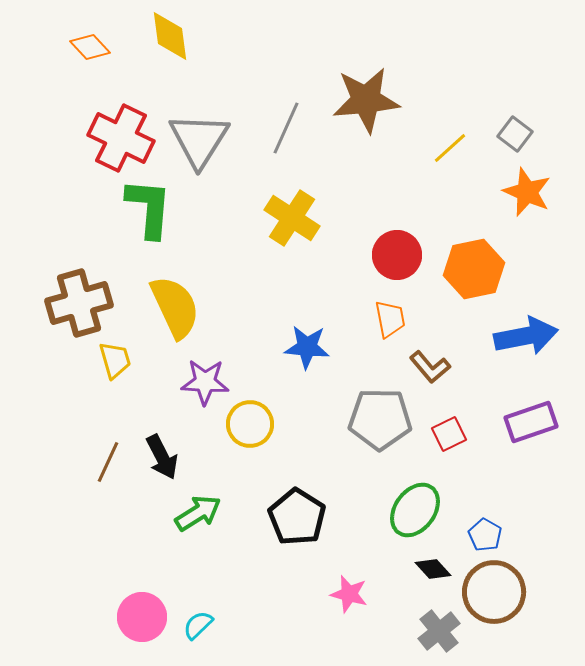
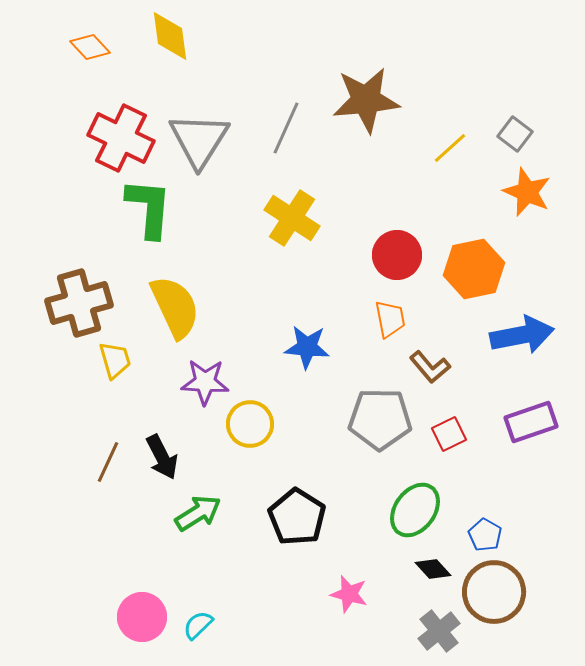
blue arrow: moved 4 px left, 1 px up
